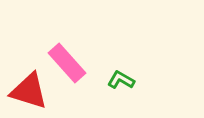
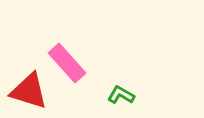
green L-shape: moved 15 px down
